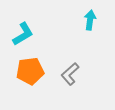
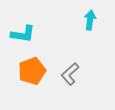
cyan L-shape: rotated 40 degrees clockwise
orange pentagon: moved 2 px right; rotated 12 degrees counterclockwise
